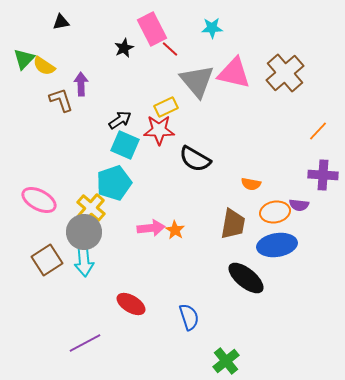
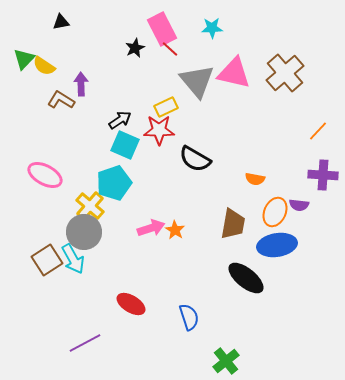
pink rectangle: moved 10 px right
black star: moved 11 px right
brown L-shape: rotated 40 degrees counterclockwise
orange semicircle: moved 4 px right, 5 px up
pink ellipse: moved 6 px right, 25 px up
yellow cross: moved 1 px left, 2 px up
orange ellipse: rotated 56 degrees counterclockwise
pink arrow: rotated 12 degrees counterclockwise
cyan arrow: moved 11 px left, 2 px up; rotated 24 degrees counterclockwise
